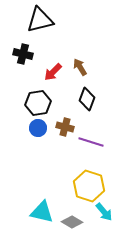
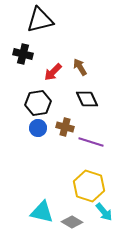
black diamond: rotated 45 degrees counterclockwise
